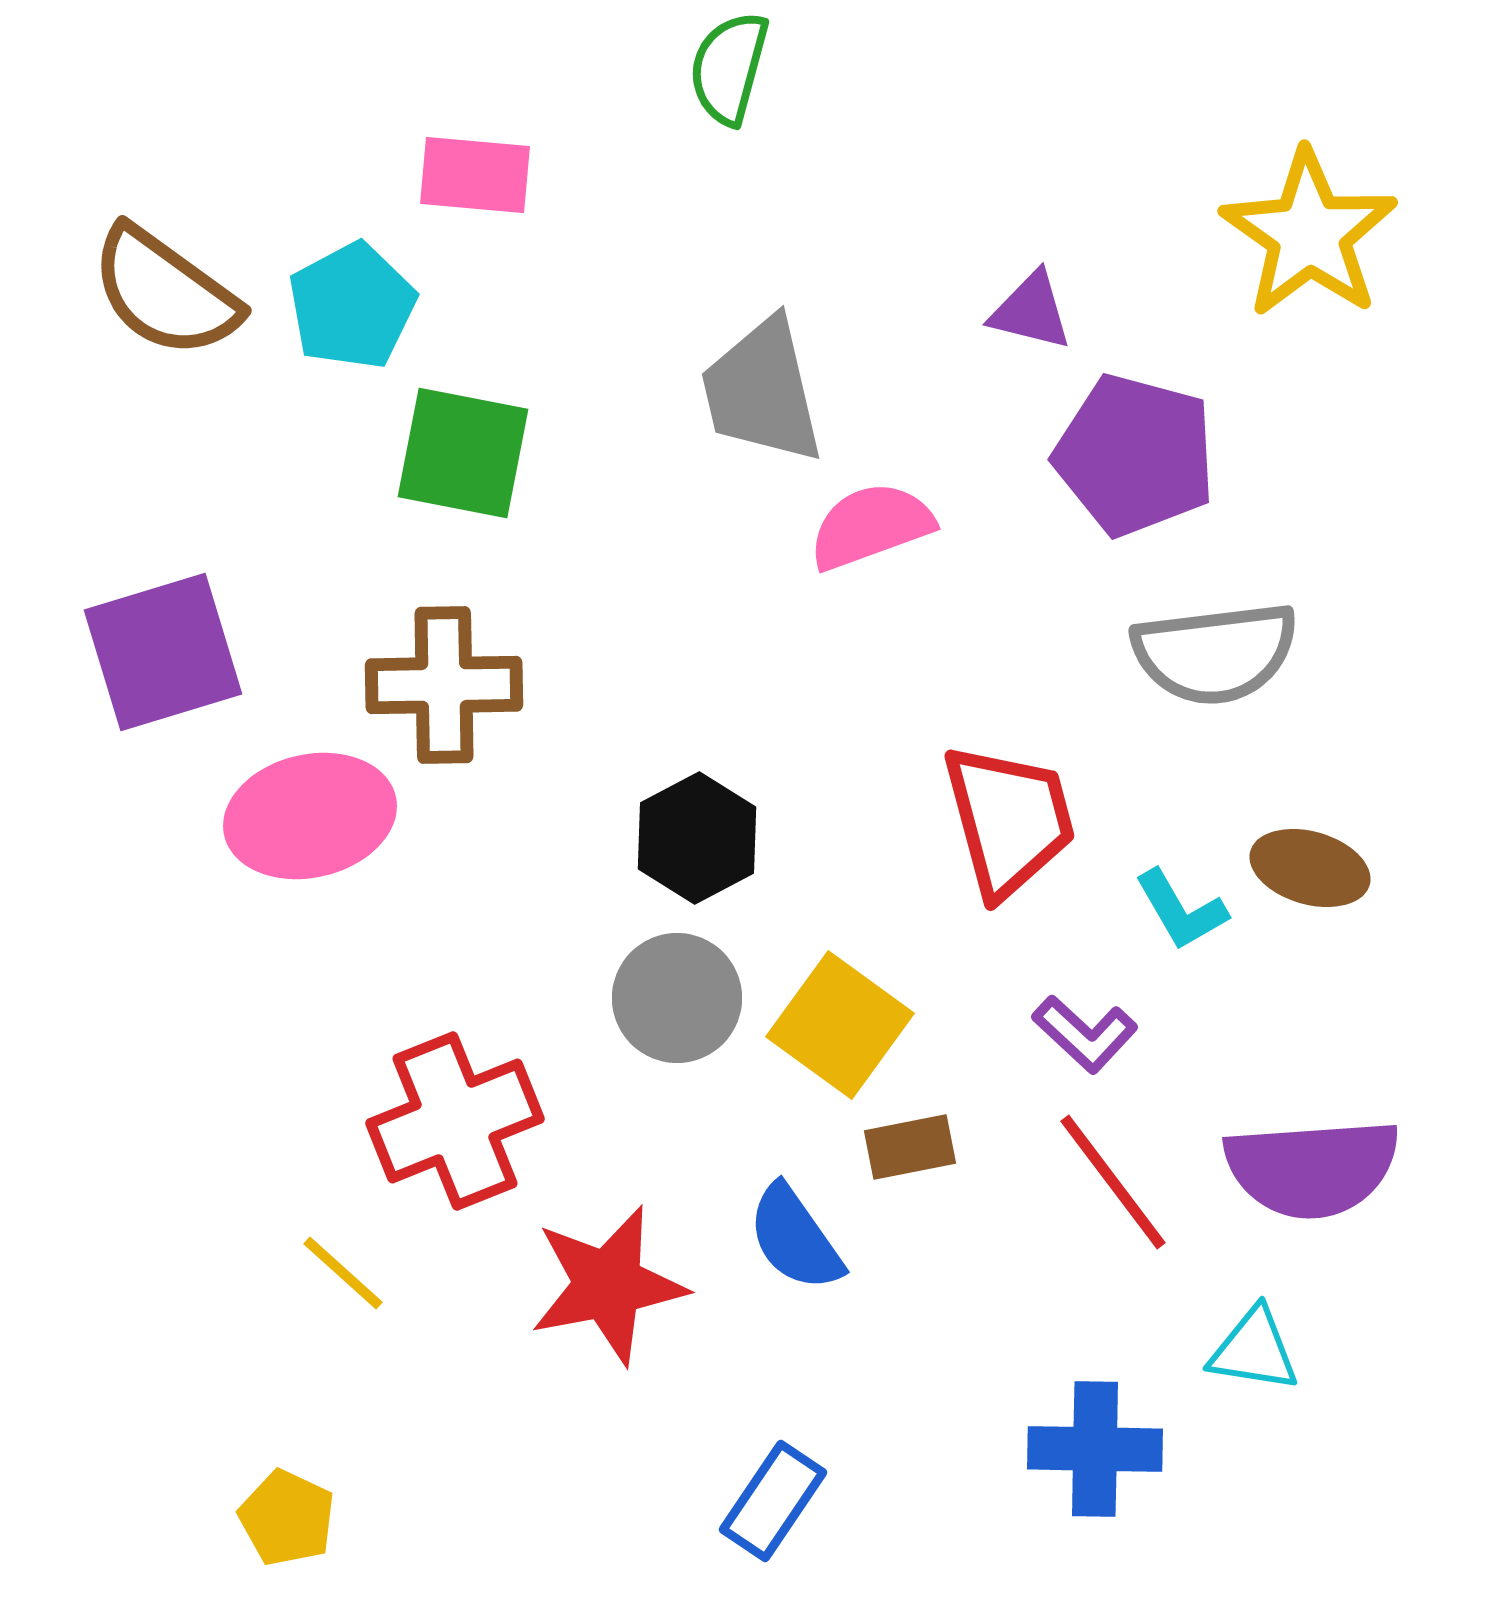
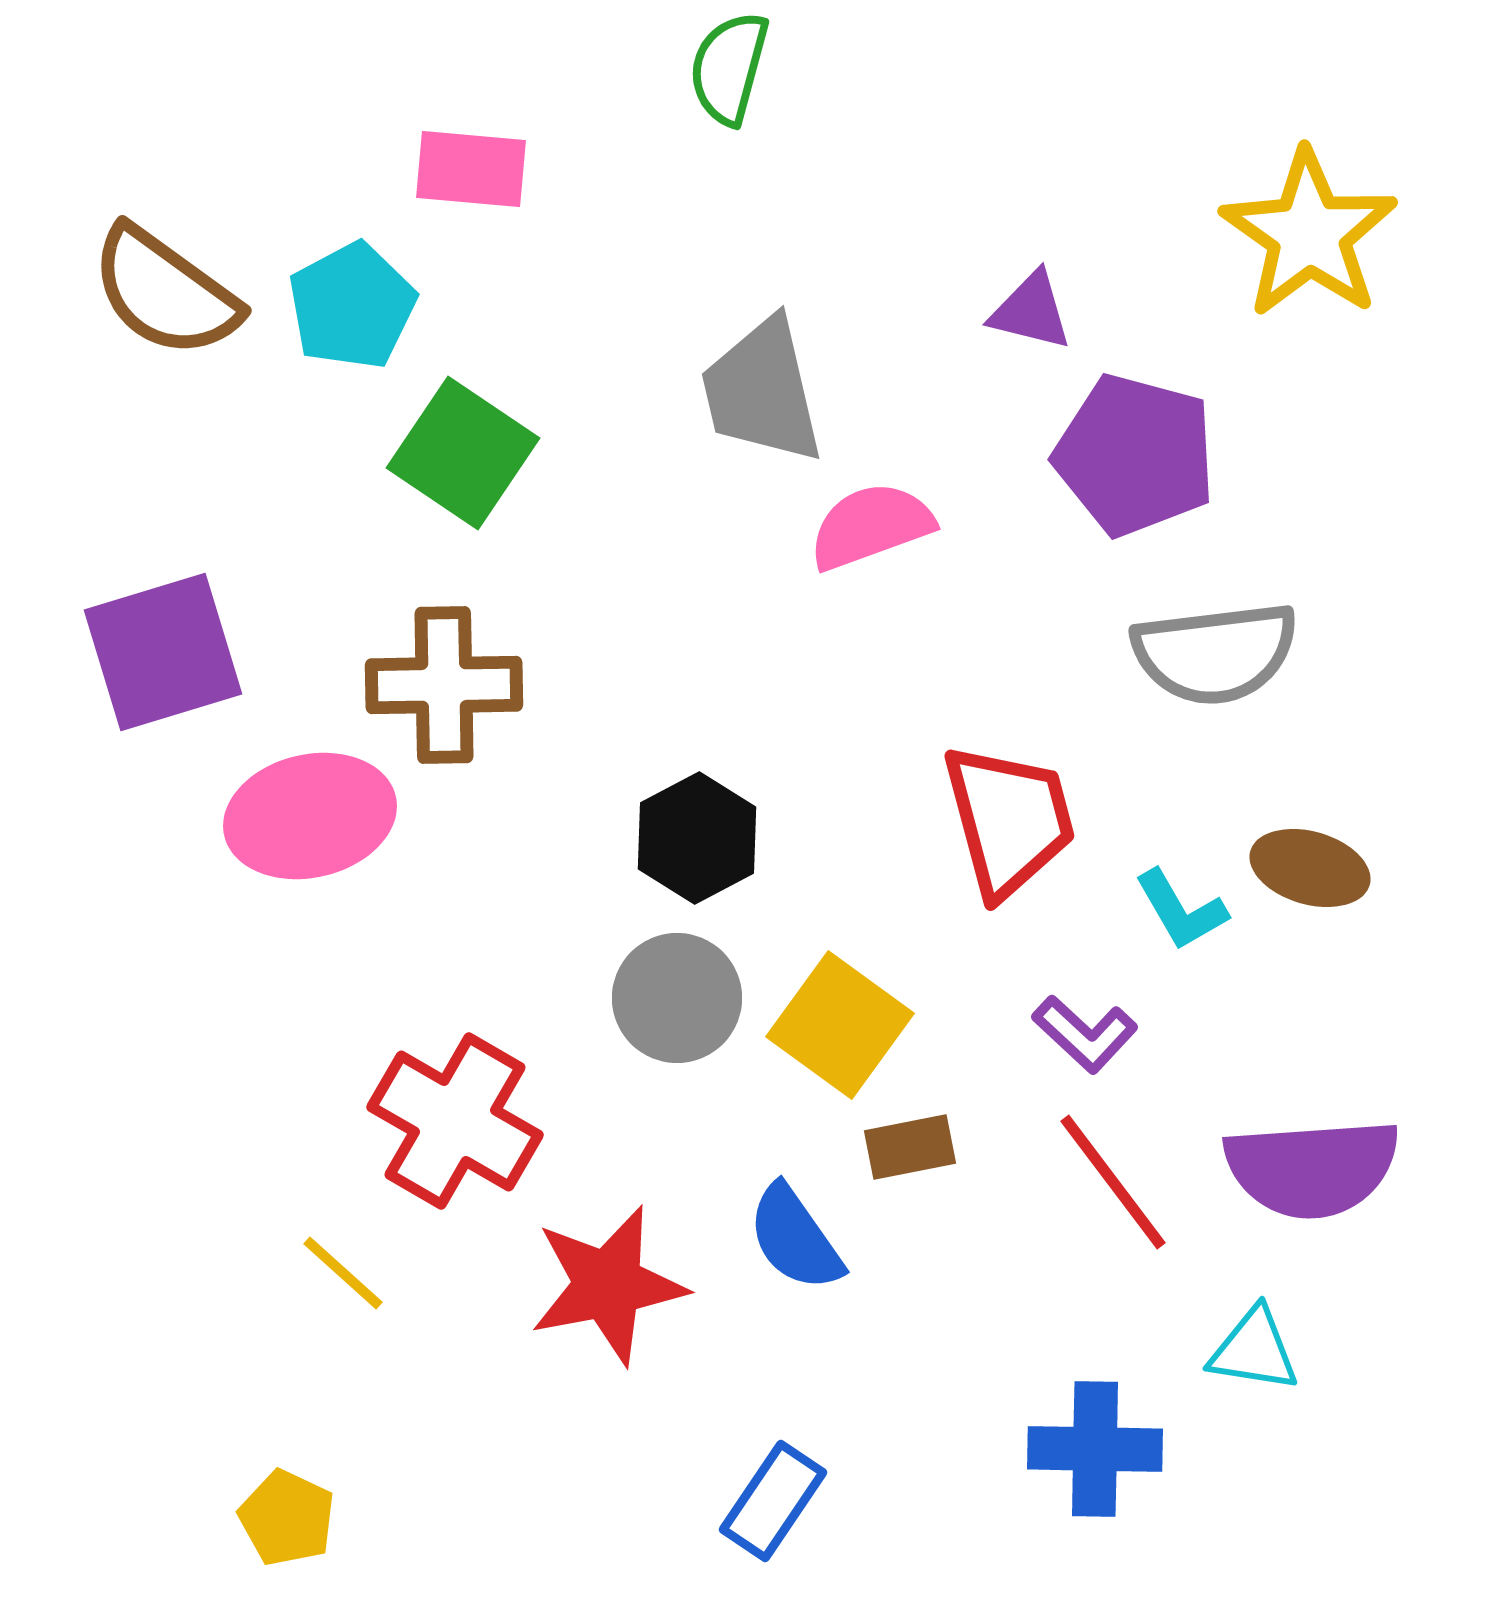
pink rectangle: moved 4 px left, 6 px up
green square: rotated 23 degrees clockwise
red cross: rotated 38 degrees counterclockwise
